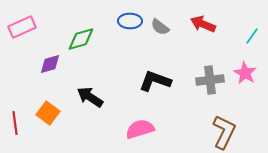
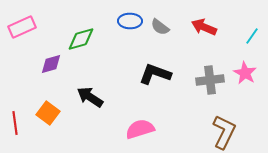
red arrow: moved 1 px right, 3 px down
purple diamond: moved 1 px right
black L-shape: moved 7 px up
